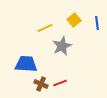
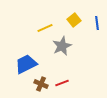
blue trapezoid: rotated 30 degrees counterclockwise
red line: moved 2 px right
